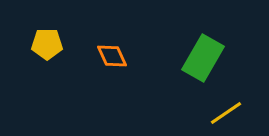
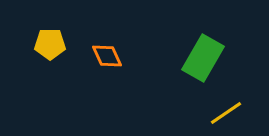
yellow pentagon: moved 3 px right
orange diamond: moved 5 px left
